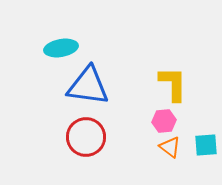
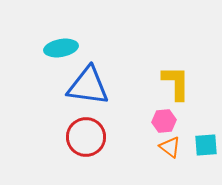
yellow L-shape: moved 3 px right, 1 px up
